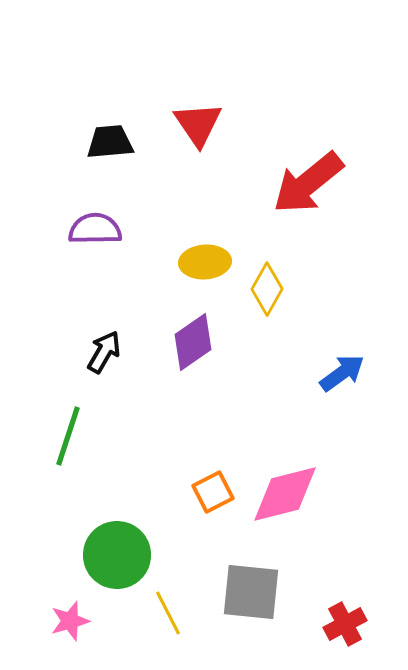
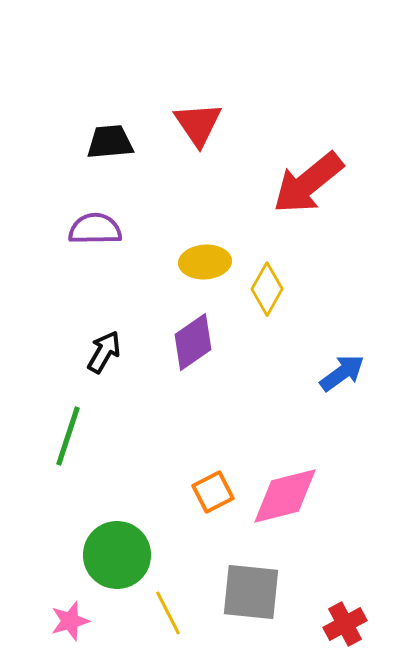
pink diamond: moved 2 px down
